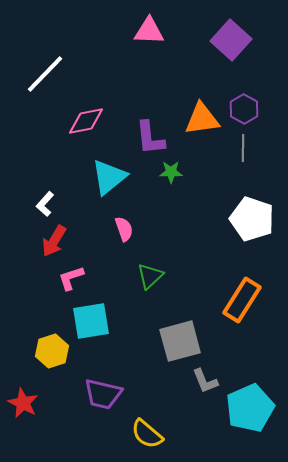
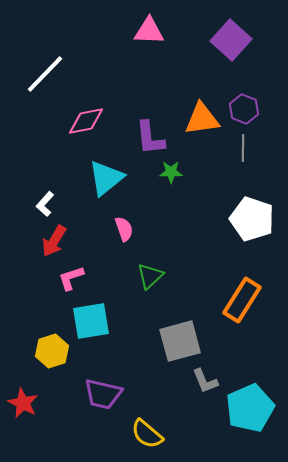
purple hexagon: rotated 8 degrees counterclockwise
cyan triangle: moved 3 px left, 1 px down
